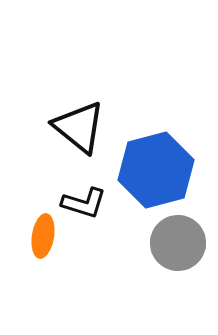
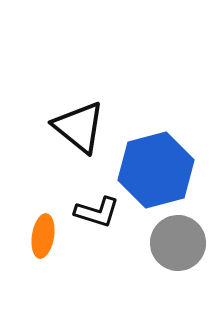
black L-shape: moved 13 px right, 9 px down
